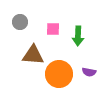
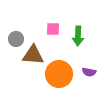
gray circle: moved 4 px left, 17 px down
